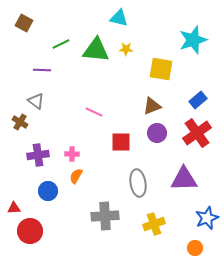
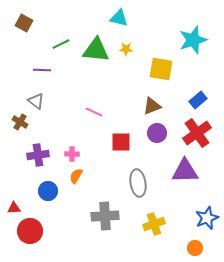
purple triangle: moved 1 px right, 8 px up
